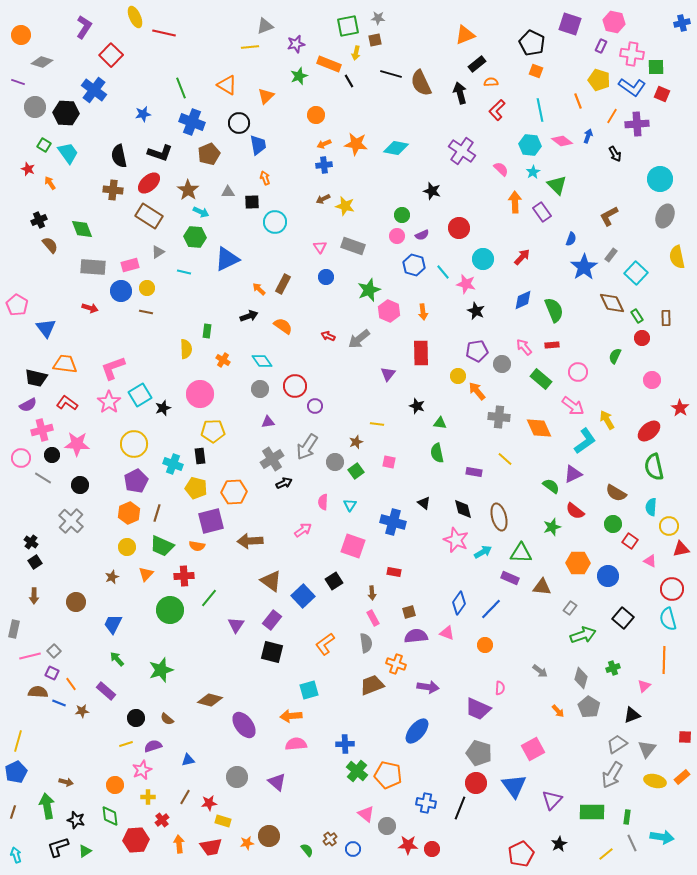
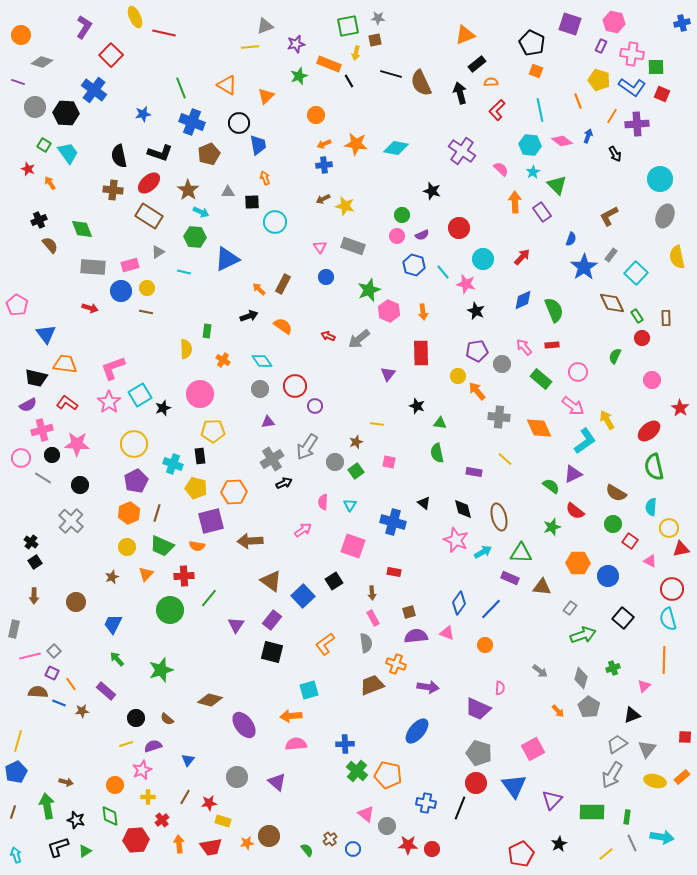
blue triangle at (46, 328): moved 6 px down
yellow circle at (669, 526): moved 2 px down
blue triangle at (188, 760): rotated 40 degrees counterclockwise
